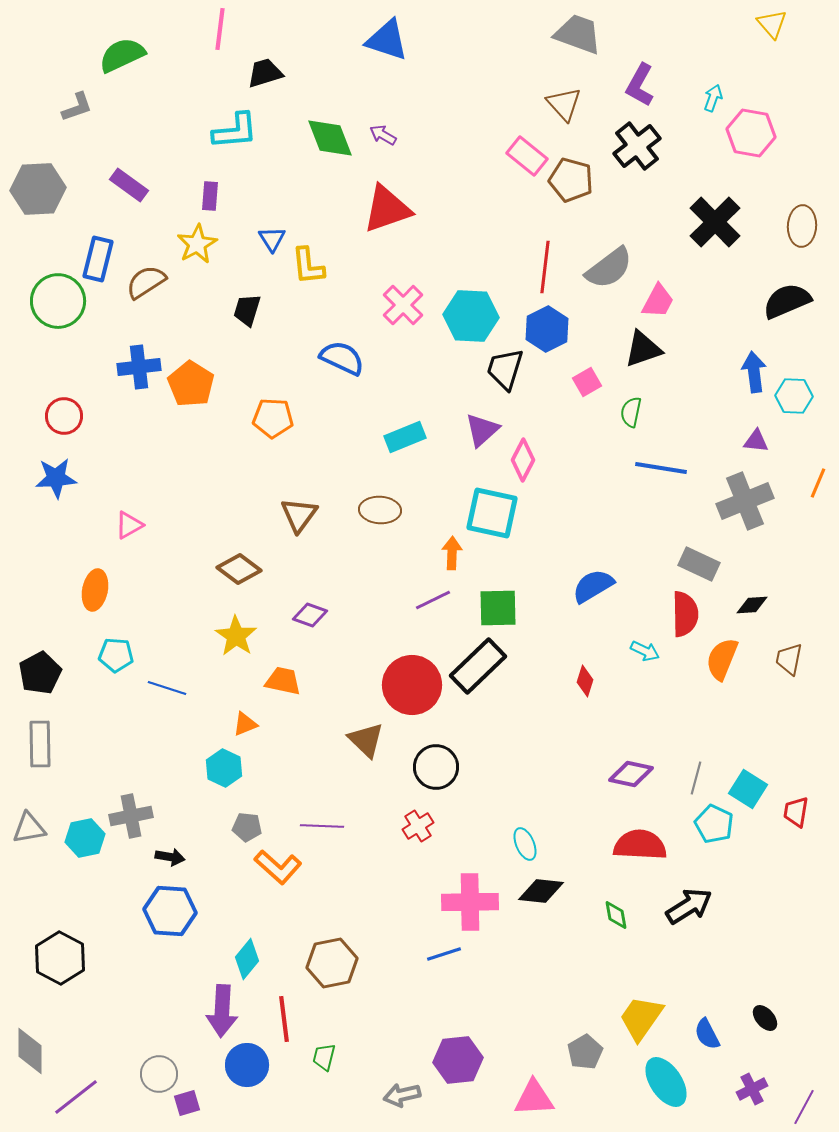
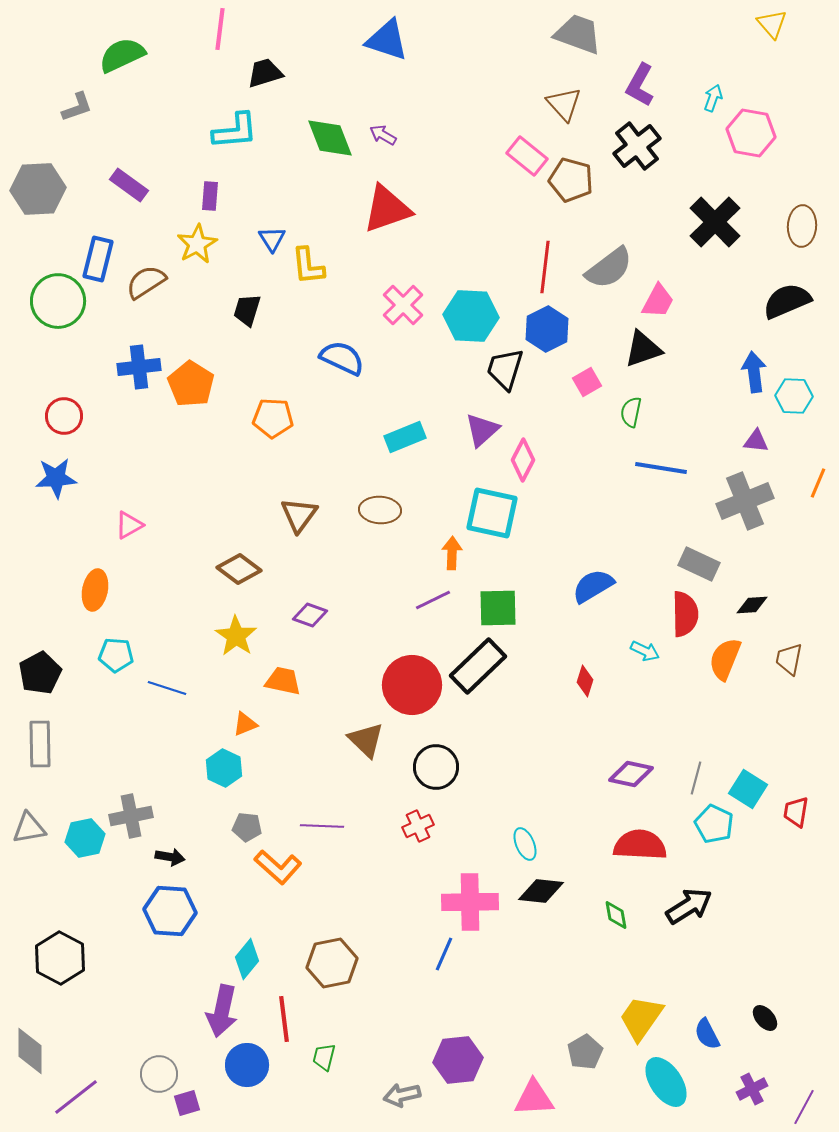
orange semicircle at (722, 659): moved 3 px right
red cross at (418, 826): rotated 8 degrees clockwise
blue line at (444, 954): rotated 48 degrees counterclockwise
purple arrow at (222, 1011): rotated 9 degrees clockwise
